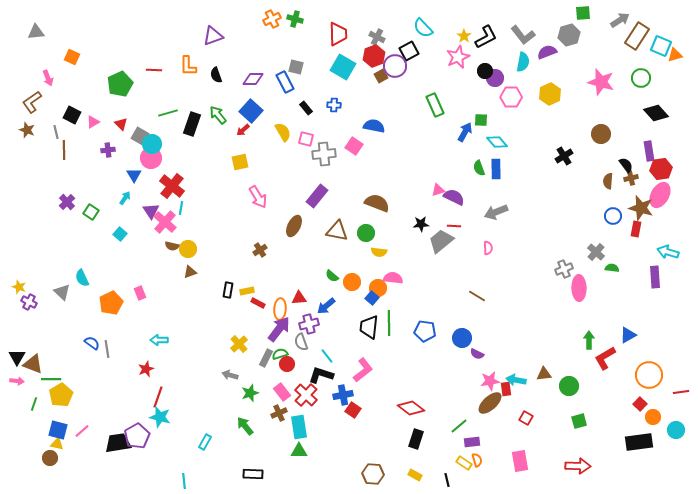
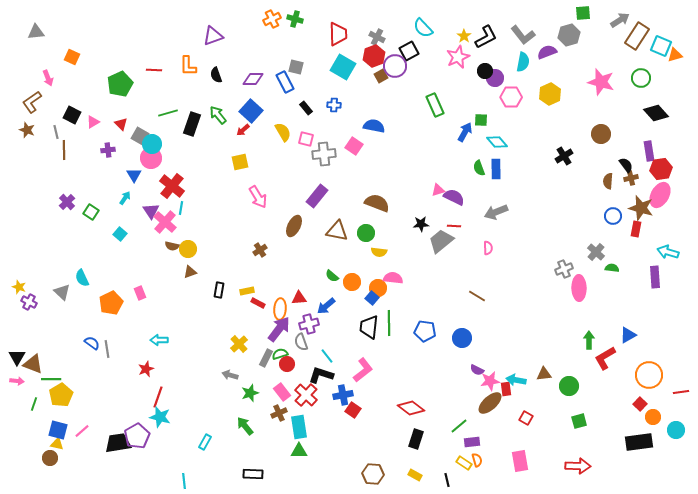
black rectangle at (228, 290): moved 9 px left
purple semicircle at (477, 354): moved 16 px down
